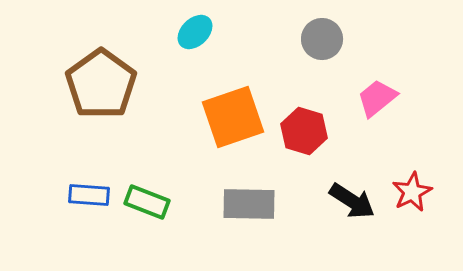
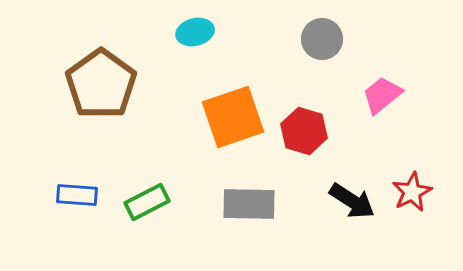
cyan ellipse: rotated 30 degrees clockwise
pink trapezoid: moved 5 px right, 3 px up
blue rectangle: moved 12 px left
green rectangle: rotated 48 degrees counterclockwise
